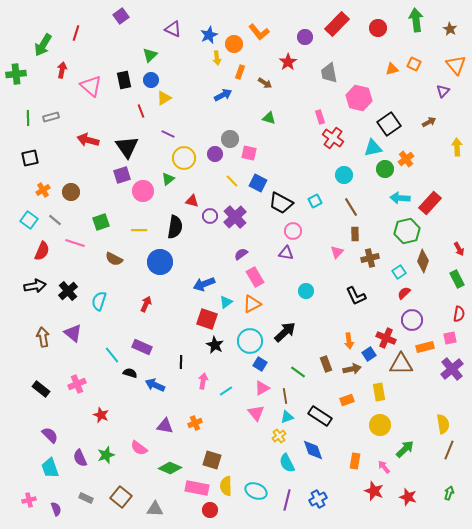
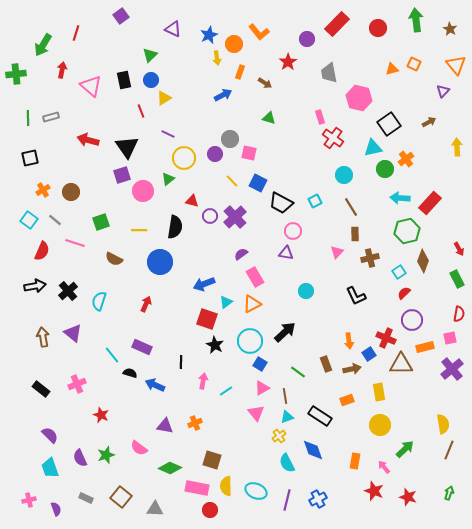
purple circle at (305, 37): moved 2 px right, 2 px down
